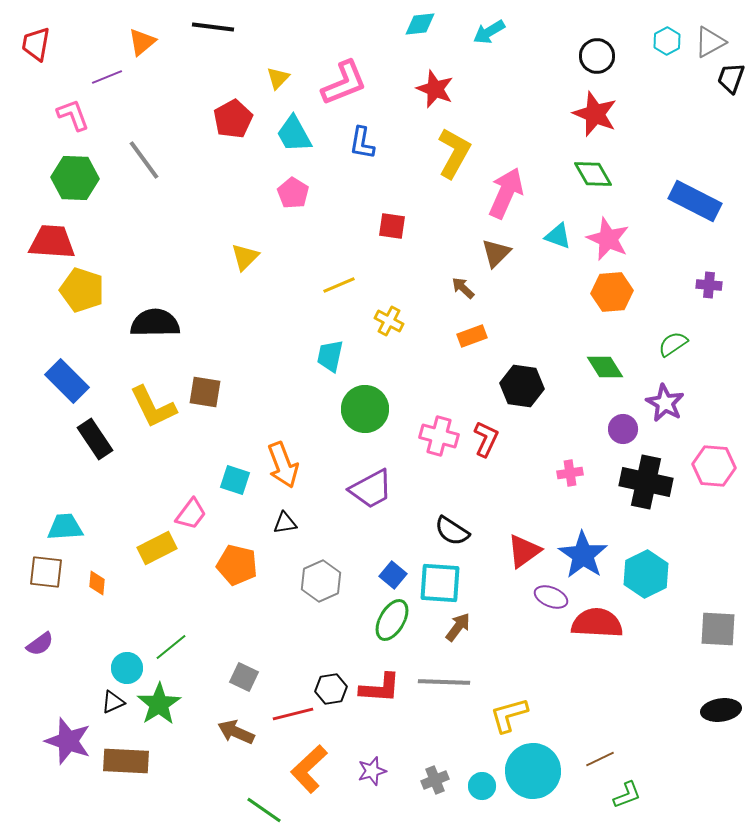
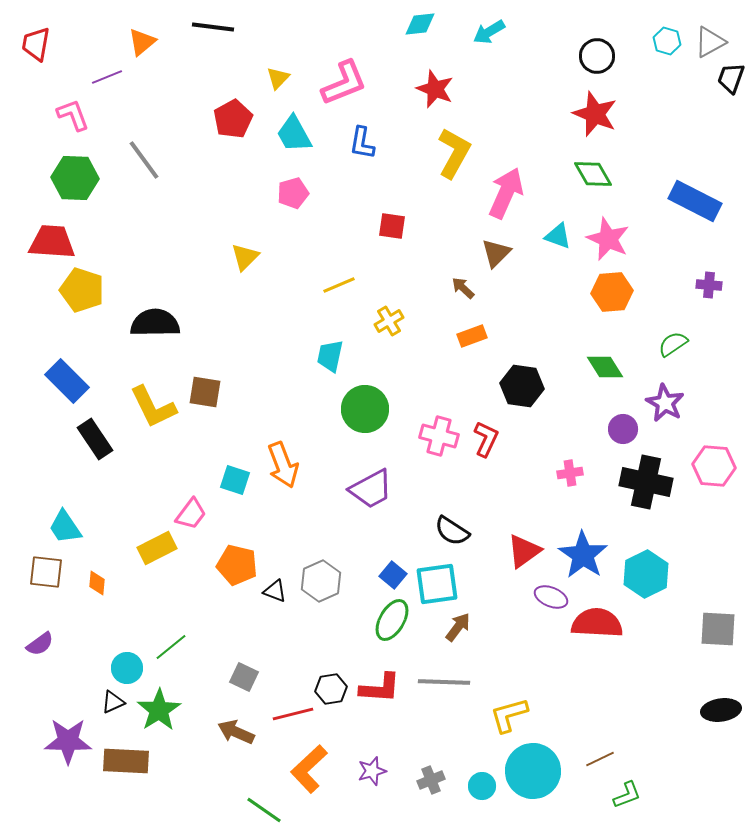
cyan hexagon at (667, 41): rotated 16 degrees counterclockwise
pink pentagon at (293, 193): rotated 24 degrees clockwise
yellow cross at (389, 321): rotated 32 degrees clockwise
black triangle at (285, 523): moved 10 px left, 68 px down; rotated 30 degrees clockwise
cyan trapezoid at (65, 527): rotated 120 degrees counterclockwise
cyan square at (440, 583): moved 3 px left, 1 px down; rotated 12 degrees counterclockwise
green star at (159, 704): moved 6 px down
purple star at (68, 741): rotated 18 degrees counterclockwise
gray cross at (435, 780): moved 4 px left
